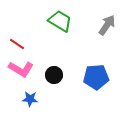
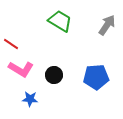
red line: moved 6 px left
